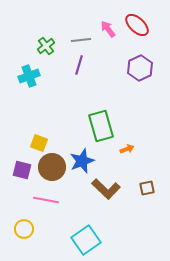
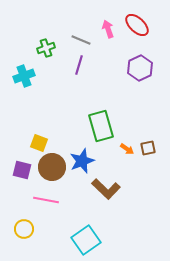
pink arrow: rotated 18 degrees clockwise
gray line: rotated 30 degrees clockwise
green cross: moved 2 px down; rotated 18 degrees clockwise
cyan cross: moved 5 px left
orange arrow: rotated 56 degrees clockwise
brown square: moved 1 px right, 40 px up
